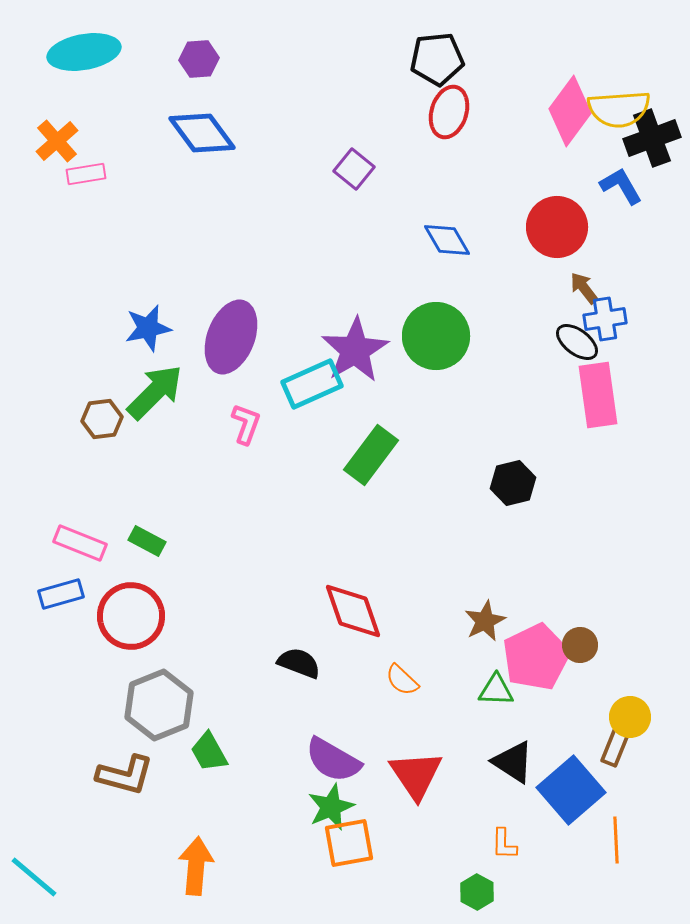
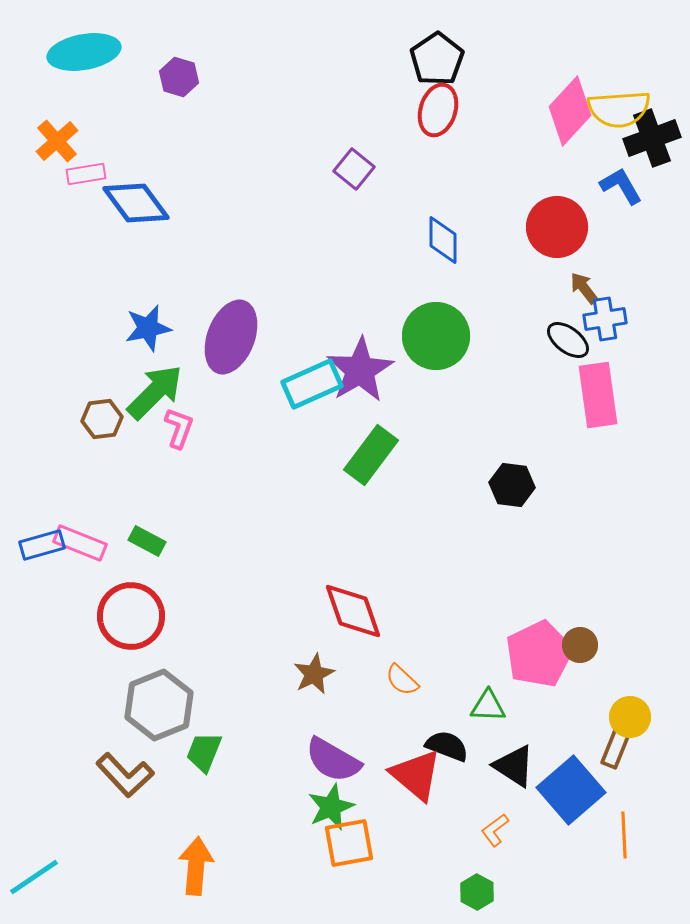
purple hexagon at (199, 59): moved 20 px left, 18 px down; rotated 21 degrees clockwise
black pentagon at (437, 59): rotated 28 degrees counterclockwise
pink diamond at (570, 111): rotated 6 degrees clockwise
red ellipse at (449, 112): moved 11 px left, 2 px up
blue diamond at (202, 133): moved 66 px left, 70 px down
blue diamond at (447, 240): moved 4 px left; rotated 30 degrees clockwise
black ellipse at (577, 342): moved 9 px left, 2 px up
purple star at (355, 350): moved 5 px right, 20 px down
pink L-shape at (246, 424): moved 67 px left, 4 px down
black hexagon at (513, 483): moved 1 px left, 2 px down; rotated 21 degrees clockwise
blue rectangle at (61, 594): moved 19 px left, 49 px up
brown star at (485, 621): moved 171 px left, 53 px down
pink pentagon at (536, 657): moved 3 px right, 3 px up
black semicircle at (299, 663): moved 148 px right, 83 px down
green triangle at (496, 690): moved 8 px left, 16 px down
brown rectangle at (616, 745): moved 2 px down
green trapezoid at (209, 752): moved 5 px left; rotated 51 degrees clockwise
black triangle at (513, 762): moved 1 px right, 4 px down
brown L-shape at (125, 775): rotated 32 degrees clockwise
red triangle at (416, 775): rotated 16 degrees counterclockwise
orange line at (616, 840): moved 8 px right, 5 px up
orange L-shape at (504, 844): moved 9 px left, 14 px up; rotated 52 degrees clockwise
cyan line at (34, 877): rotated 74 degrees counterclockwise
